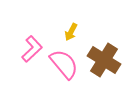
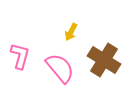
pink L-shape: moved 12 px left, 7 px down; rotated 32 degrees counterclockwise
pink semicircle: moved 4 px left, 4 px down
